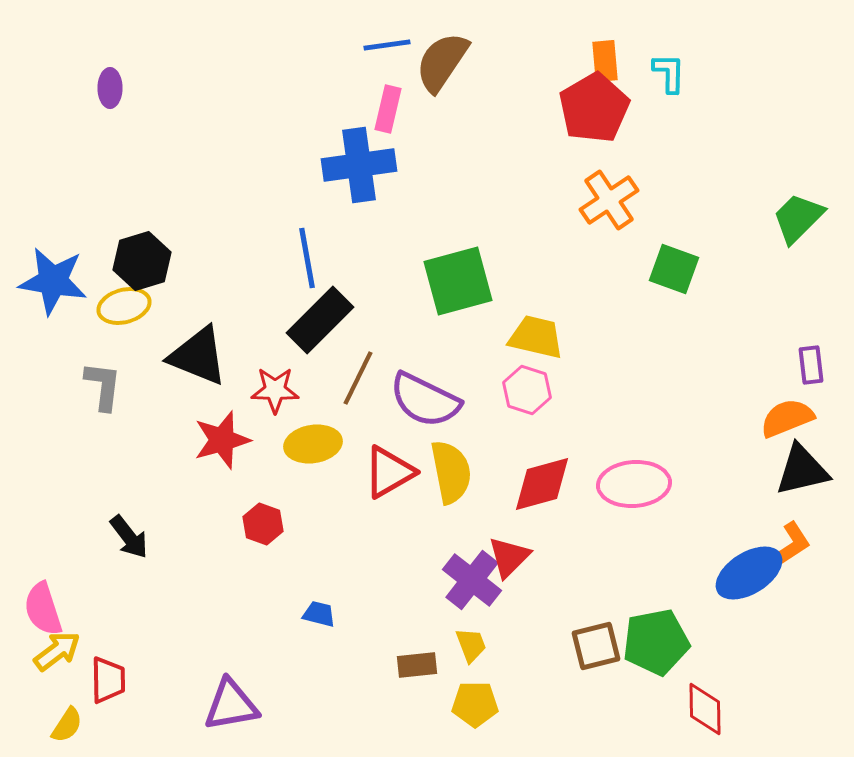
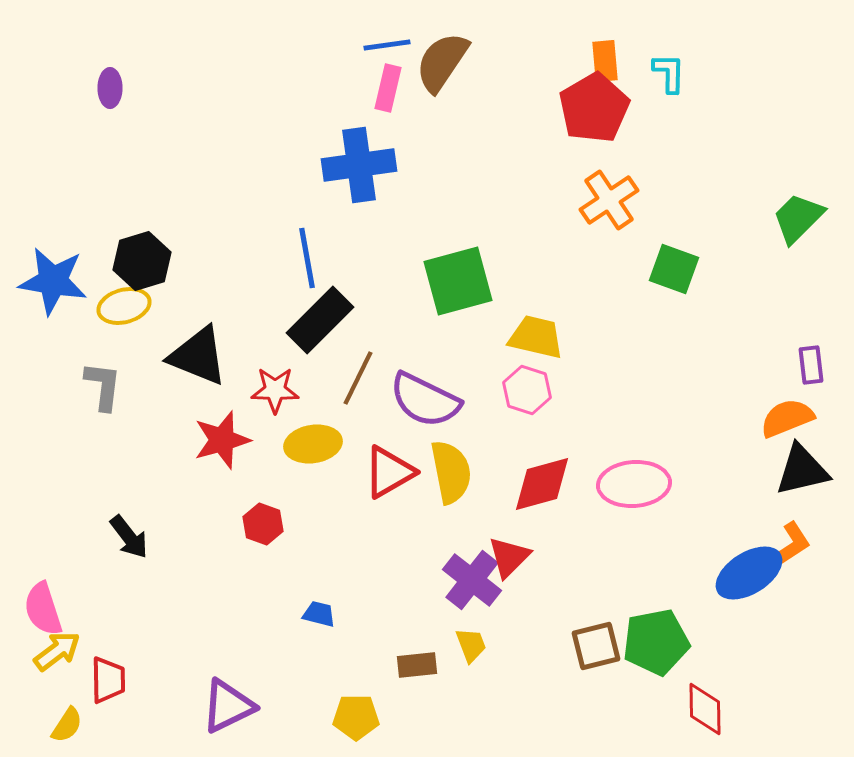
pink rectangle at (388, 109): moved 21 px up
yellow pentagon at (475, 704): moved 119 px left, 13 px down
purple triangle at (231, 705): moved 3 px left, 1 px down; rotated 16 degrees counterclockwise
